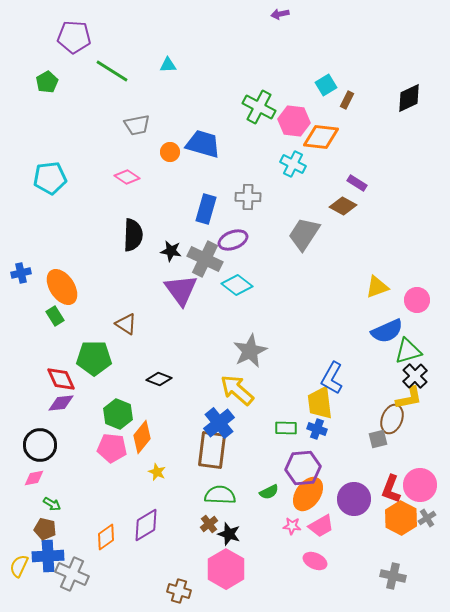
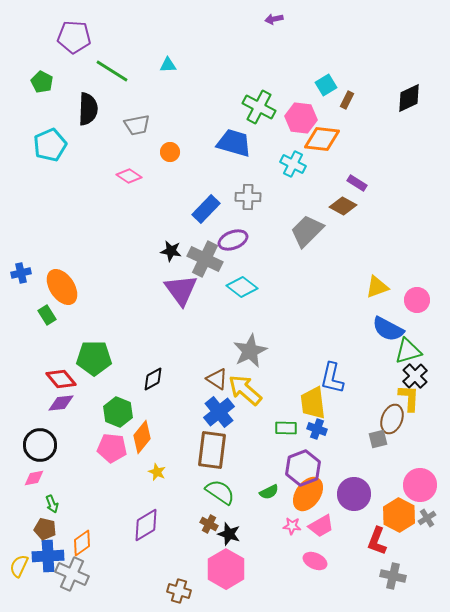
purple arrow at (280, 14): moved 6 px left, 5 px down
green pentagon at (47, 82): moved 5 px left; rotated 15 degrees counterclockwise
pink hexagon at (294, 121): moved 7 px right, 3 px up
orange diamond at (321, 137): moved 1 px right, 2 px down
blue trapezoid at (203, 144): moved 31 px right, 1 px up
pink diamond at (127, 177): moved 2 px right, 1 px up
cyan pentagon at (50, 178): moved 33 px up; rotated 16 degrees counterclockwise
blue rectangle at (206, 209): rotated 28 degrees clockwise
gray trapezoid at (304, 234): moved 3 px right, 3 px up; rotated 12 degrees clockwise
black semicircle at (133, 235): moved 45 px left, 126 px up
cyan diamond at (237, 285): moved 5 px right, 2 px down
green rectangle at (55, 316): moved 8 px left, 1 px up
brown triangle at (126, 324): moved 91 px right, 55 px down
blue semicircle at (387, 331): moved 1 px right, 2 px up; rotated 52 degrees clockwise
blue L-shape at (332, 378): rotated 16 degrees counterclockwise
red diamond at (61, 379): rotated 16 degrees counterclockwise
black diamond at (159, 379): moved 6 px left; rotated 50 degrees counterclockwise
yellow arrow at (237, 390): moved 8 px right
yellow L-shape at (409, 398): rotated 76 degrees counterclockwise
yellow trapezoid at (320, 403): moved 7 px left
green hexagon at (118, 414): moved 2 px up
blue cross at (219, 423): moved 11 px up
purple hexagon at (303, 468): rotated 16 degrees counterclockwise
red L-shape at (391, 489): moved 14 px left, 52 px down
green semicircle at (220, 495): moved 3 px up; rotated 32 degrees clockwise
purple circle at (354, 499): moved 5 px up
green arrow at (52, 504): rotated 36 degrees clockwise
orange hexagon at (401, 518): moved 2 px left, 3 px up
brown cross at (209, 524): rotated 24 degrees counterclockwise
orange diamond at (106, 537): moved 24 px left, 6 px down
